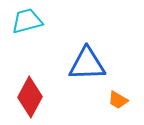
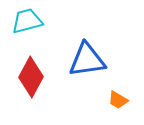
blue triangle: moved 4 px up; rotated 6 degrees counterclockwise
red diamond: moved 1 px right, 20 px up
